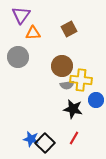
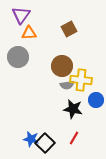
orange triangle: moved 4 px left
